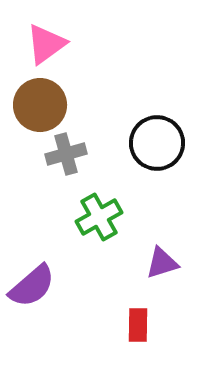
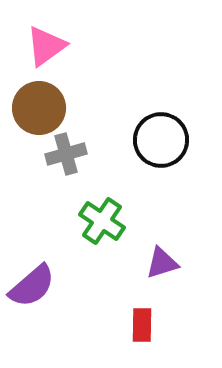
pink triangle: moved 2 px down
brown circle: moved 1 px left, 3 px down
black circle: moved 4 px right, 3 px up
green cross: moved 3 px right, 4 px down; rotated 27 degrees counterclockwise
red rectangle: moved 4 px right
